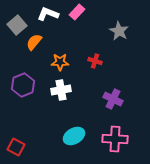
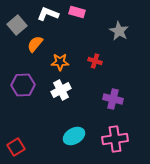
pink rectangle: rotated 63 degrees clockwise
orange semicircle: moved 1 px right, 2 px down
purple hexagon: rotated 20 degrees clockwise
white cross: rotated 18 degrees counterclockwise
purple cross: rotated 12 degrees counterclockwise
pink cross: rotated 10 degrees counterclockwise
red square: rotated 30 degrees clockwise
